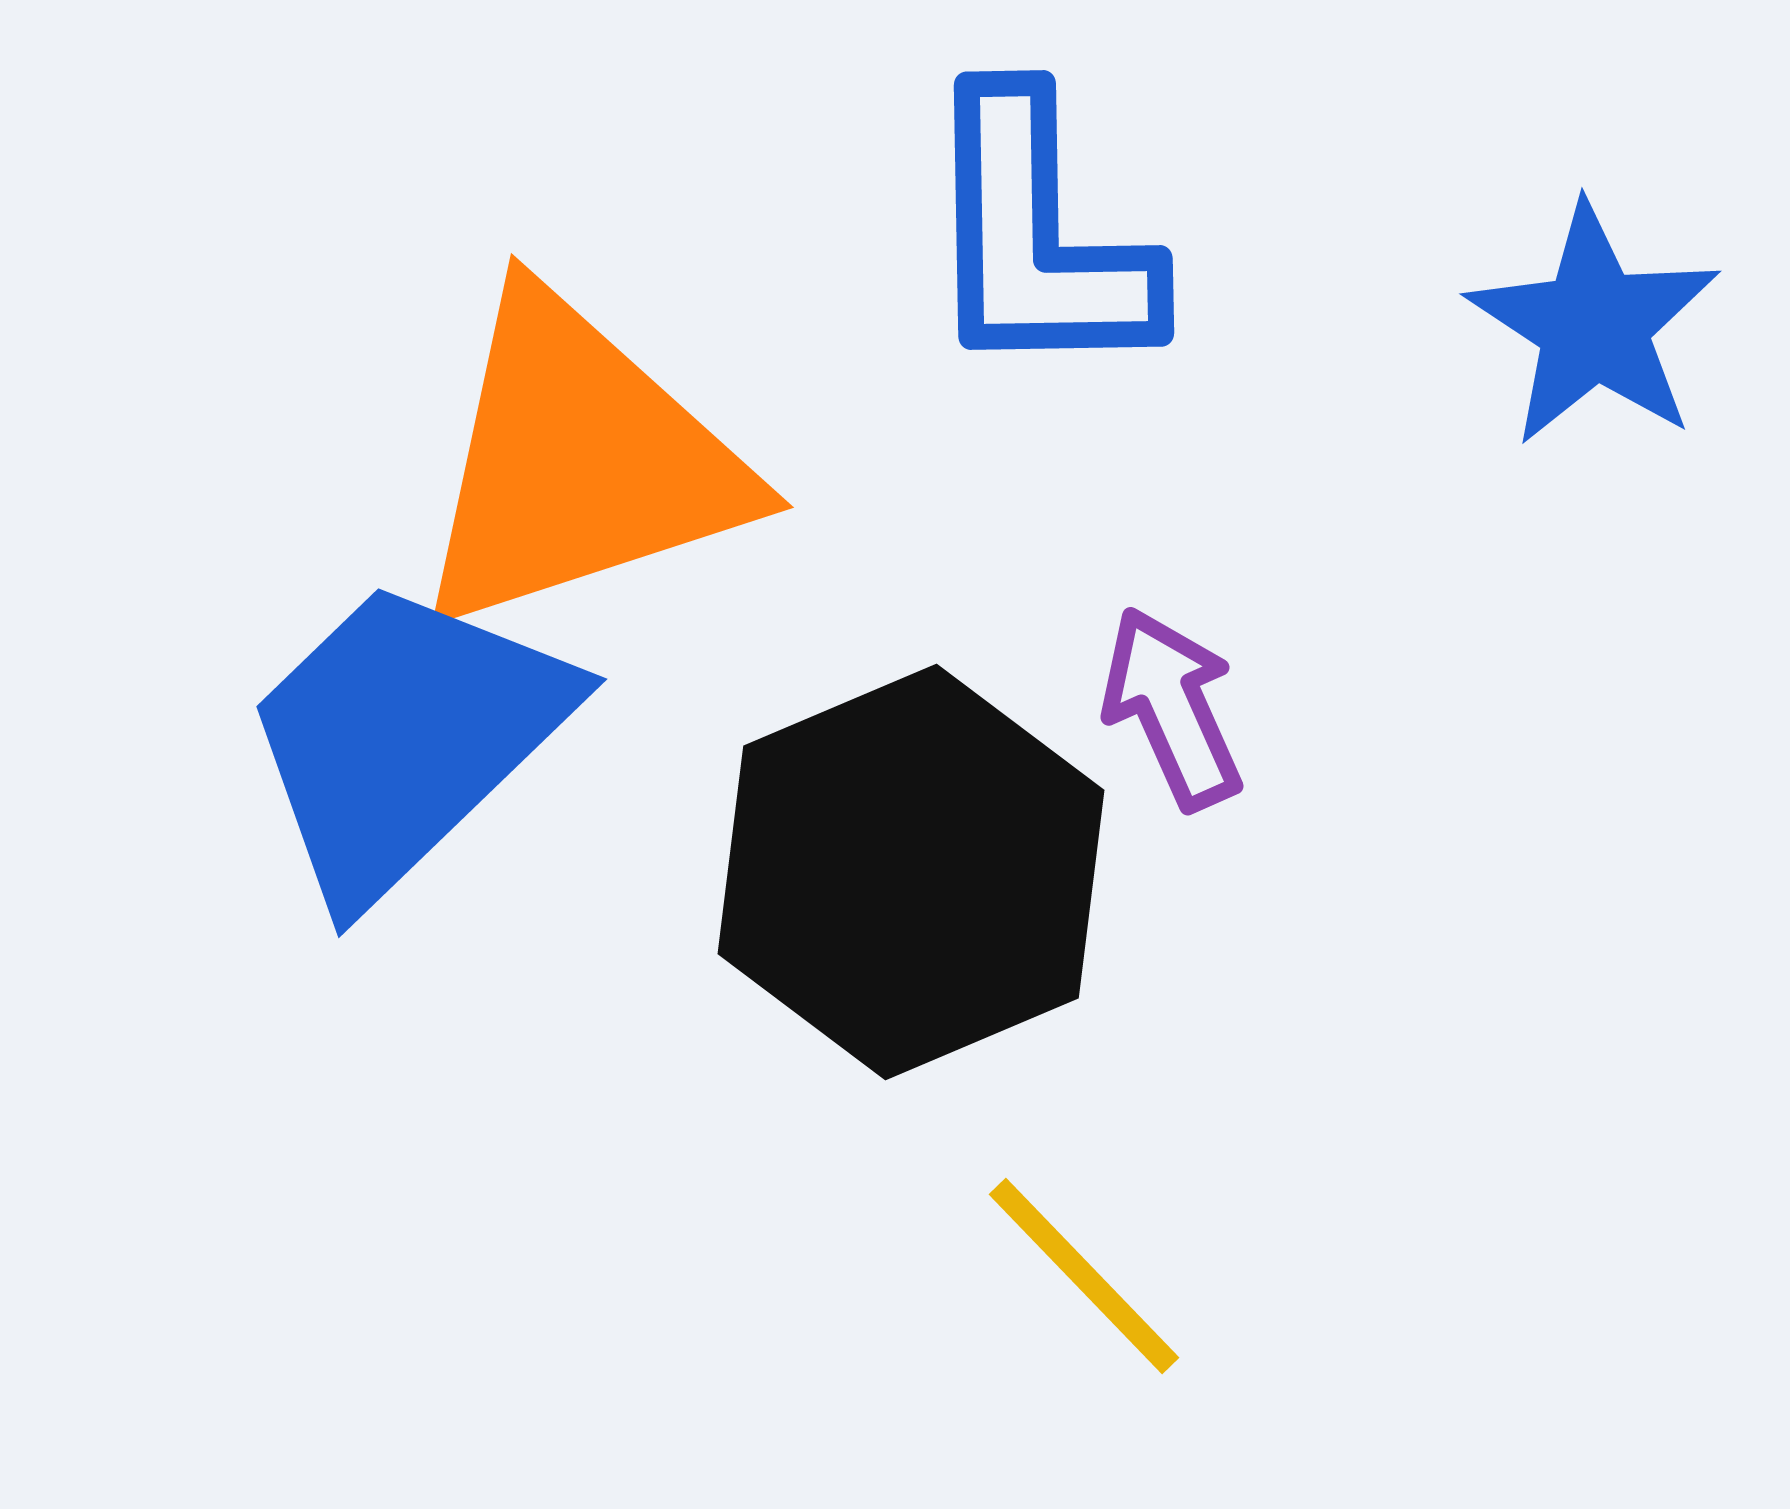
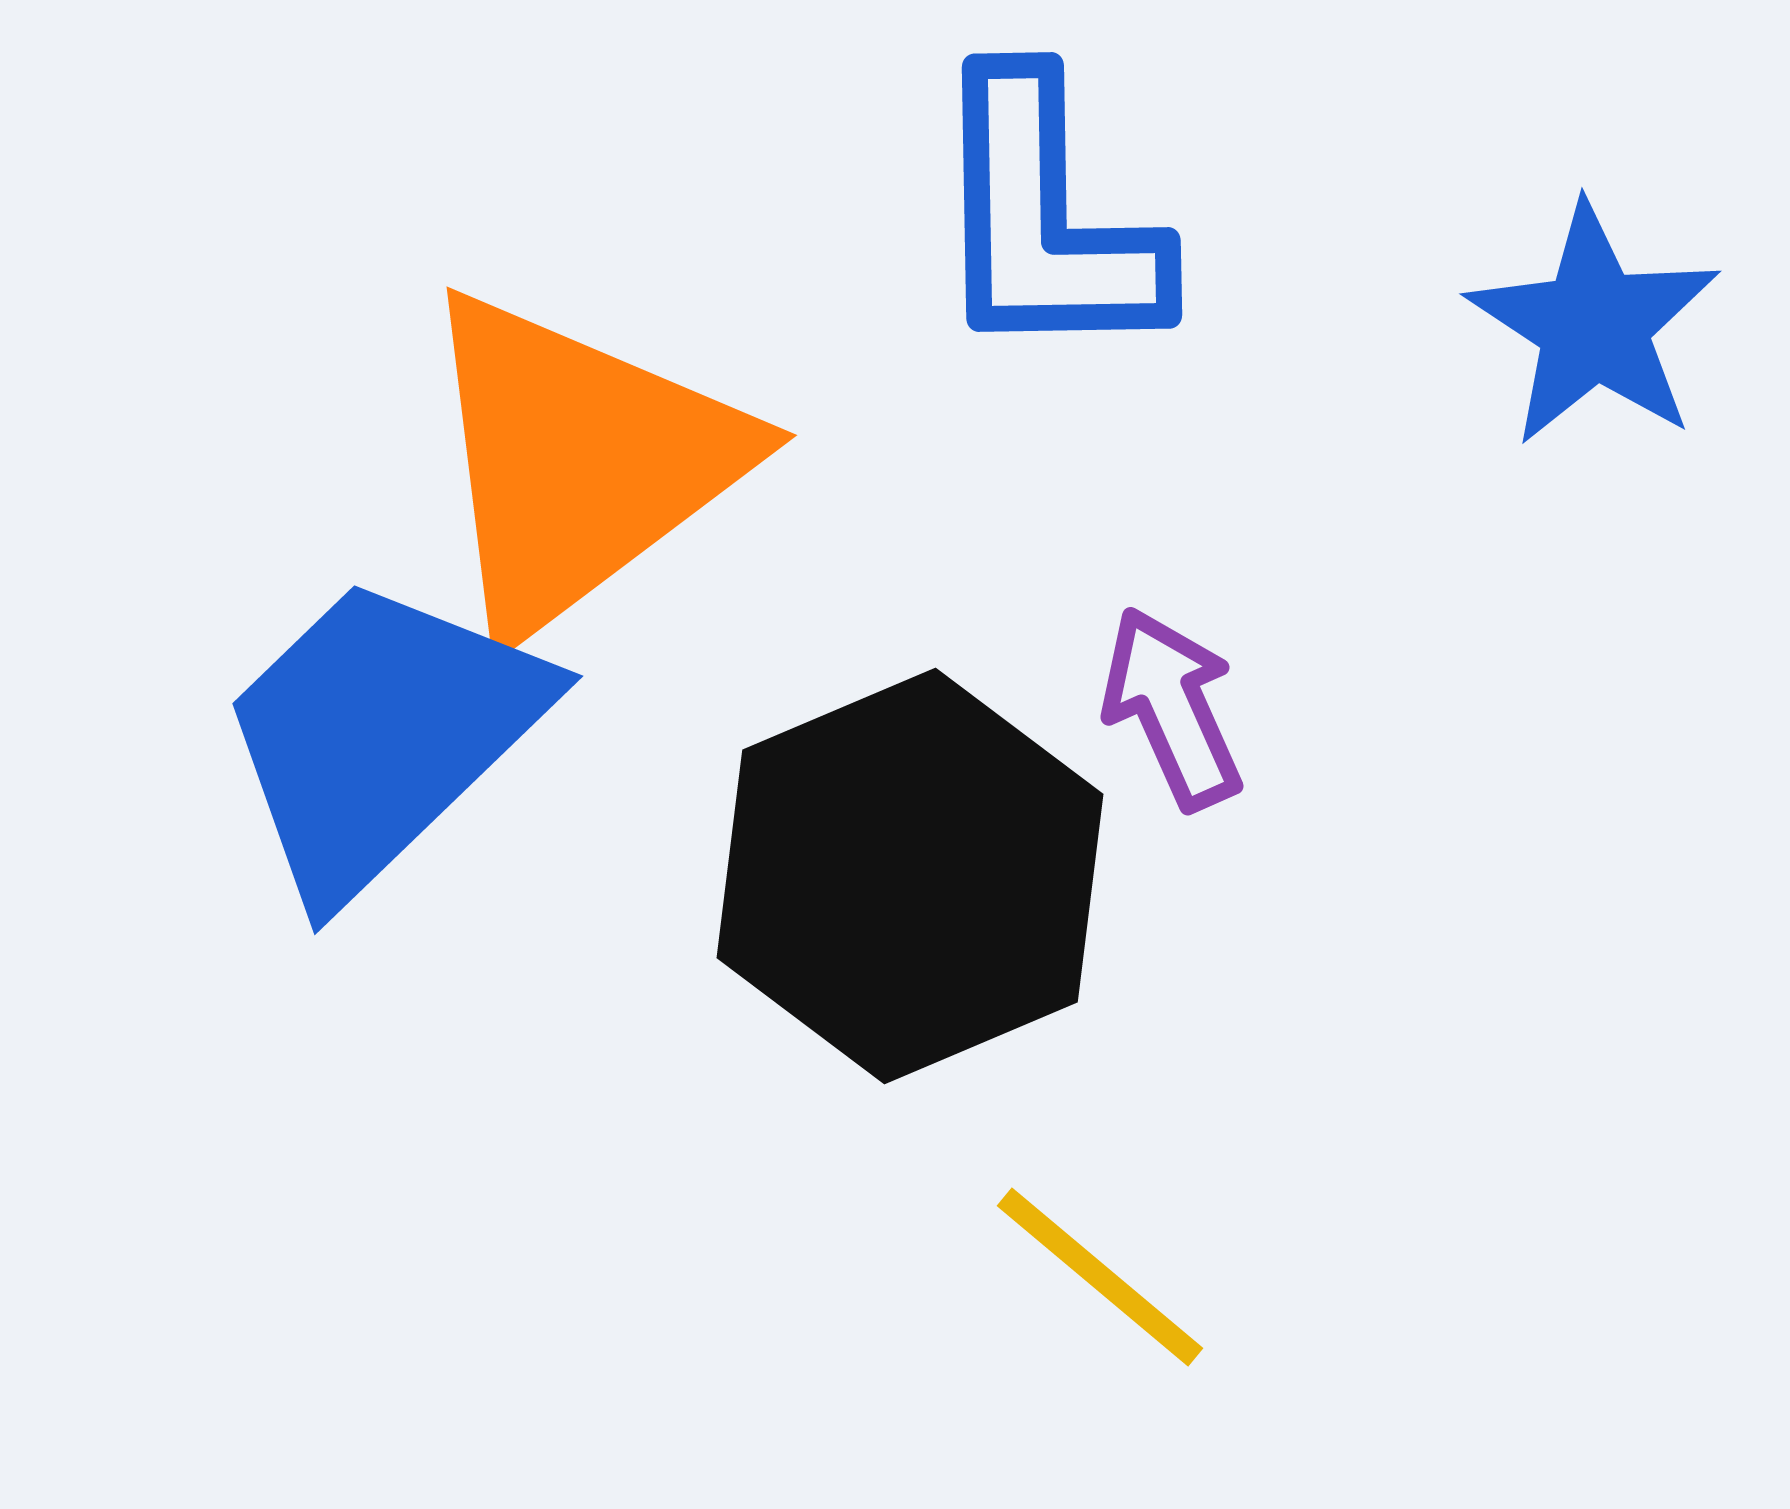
blue L-shape: moved 8 px right, 18 px up
orange triangle: rotated 19 degrees counterclockwise
blue trapezoid: moved 24 px left, 3 px up
black hexagon: moved 1 px left, 4 px down
yellow line: moved 16 px right, 1 px down; rotated 6 degrees counterclockwise
